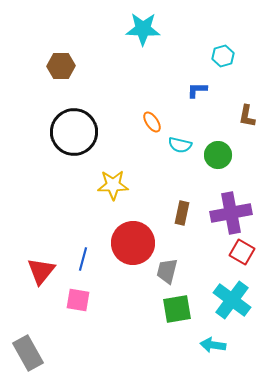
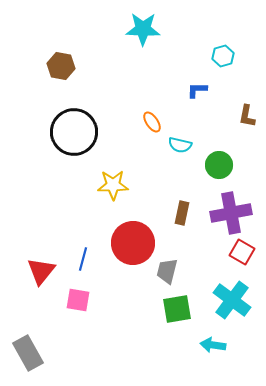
brown hexagon: rotated 12 degrees clockwise
green circle: moved 1 px right, 10 px down
